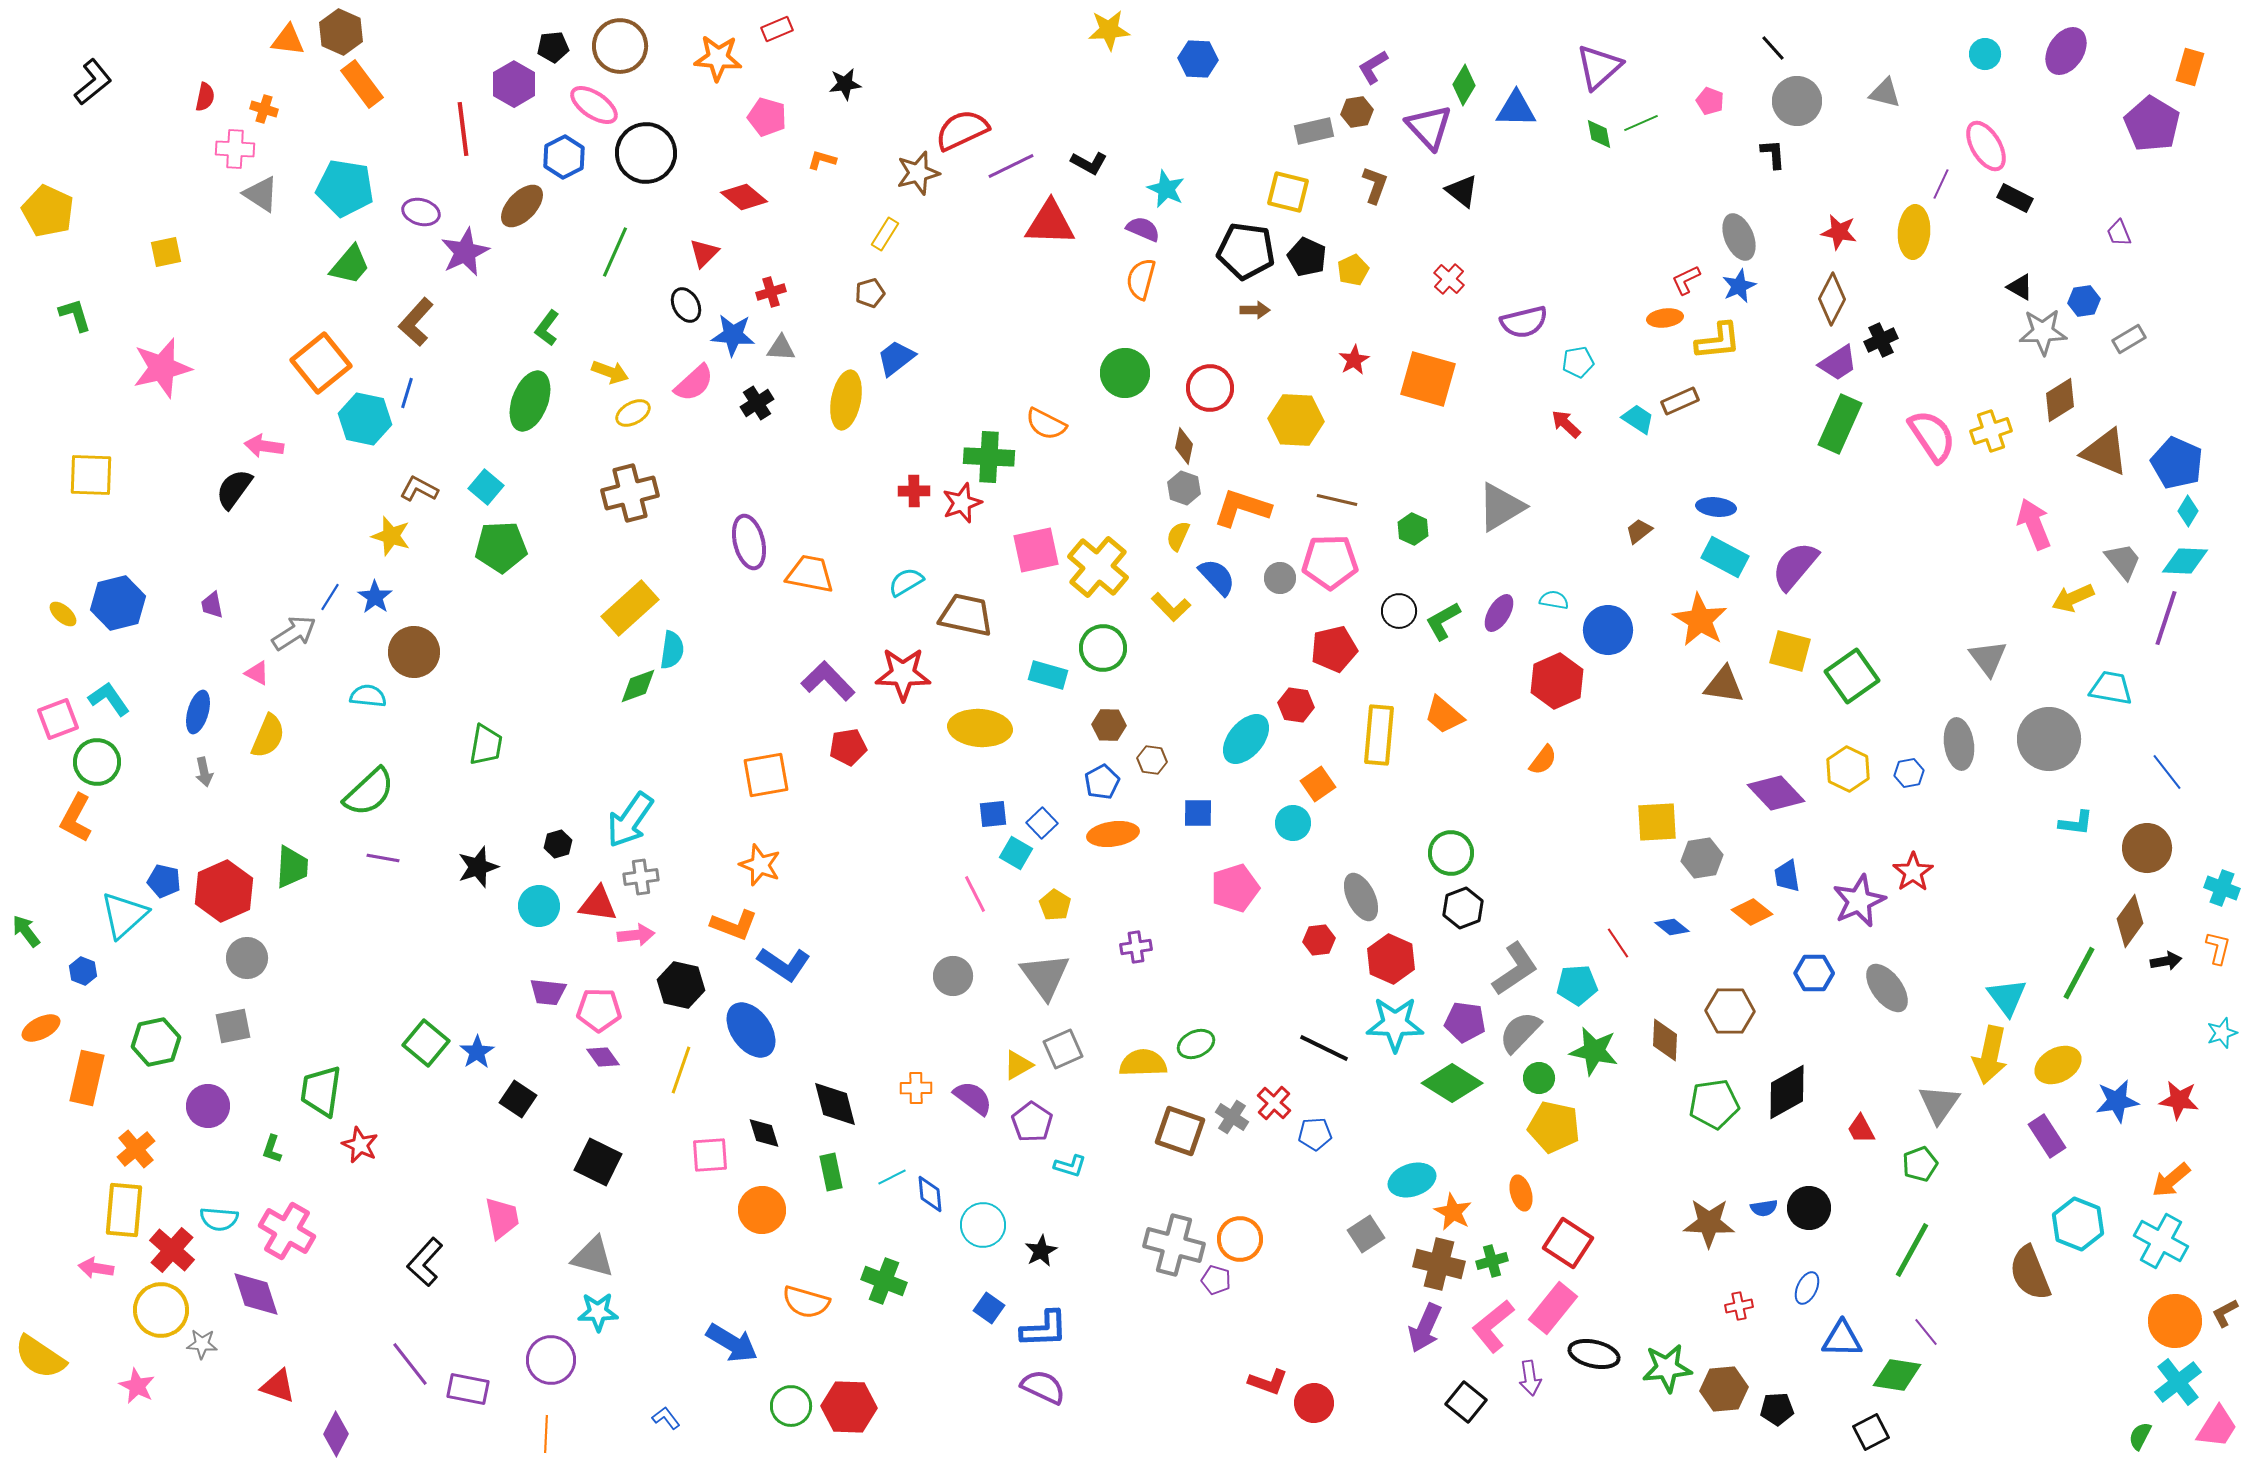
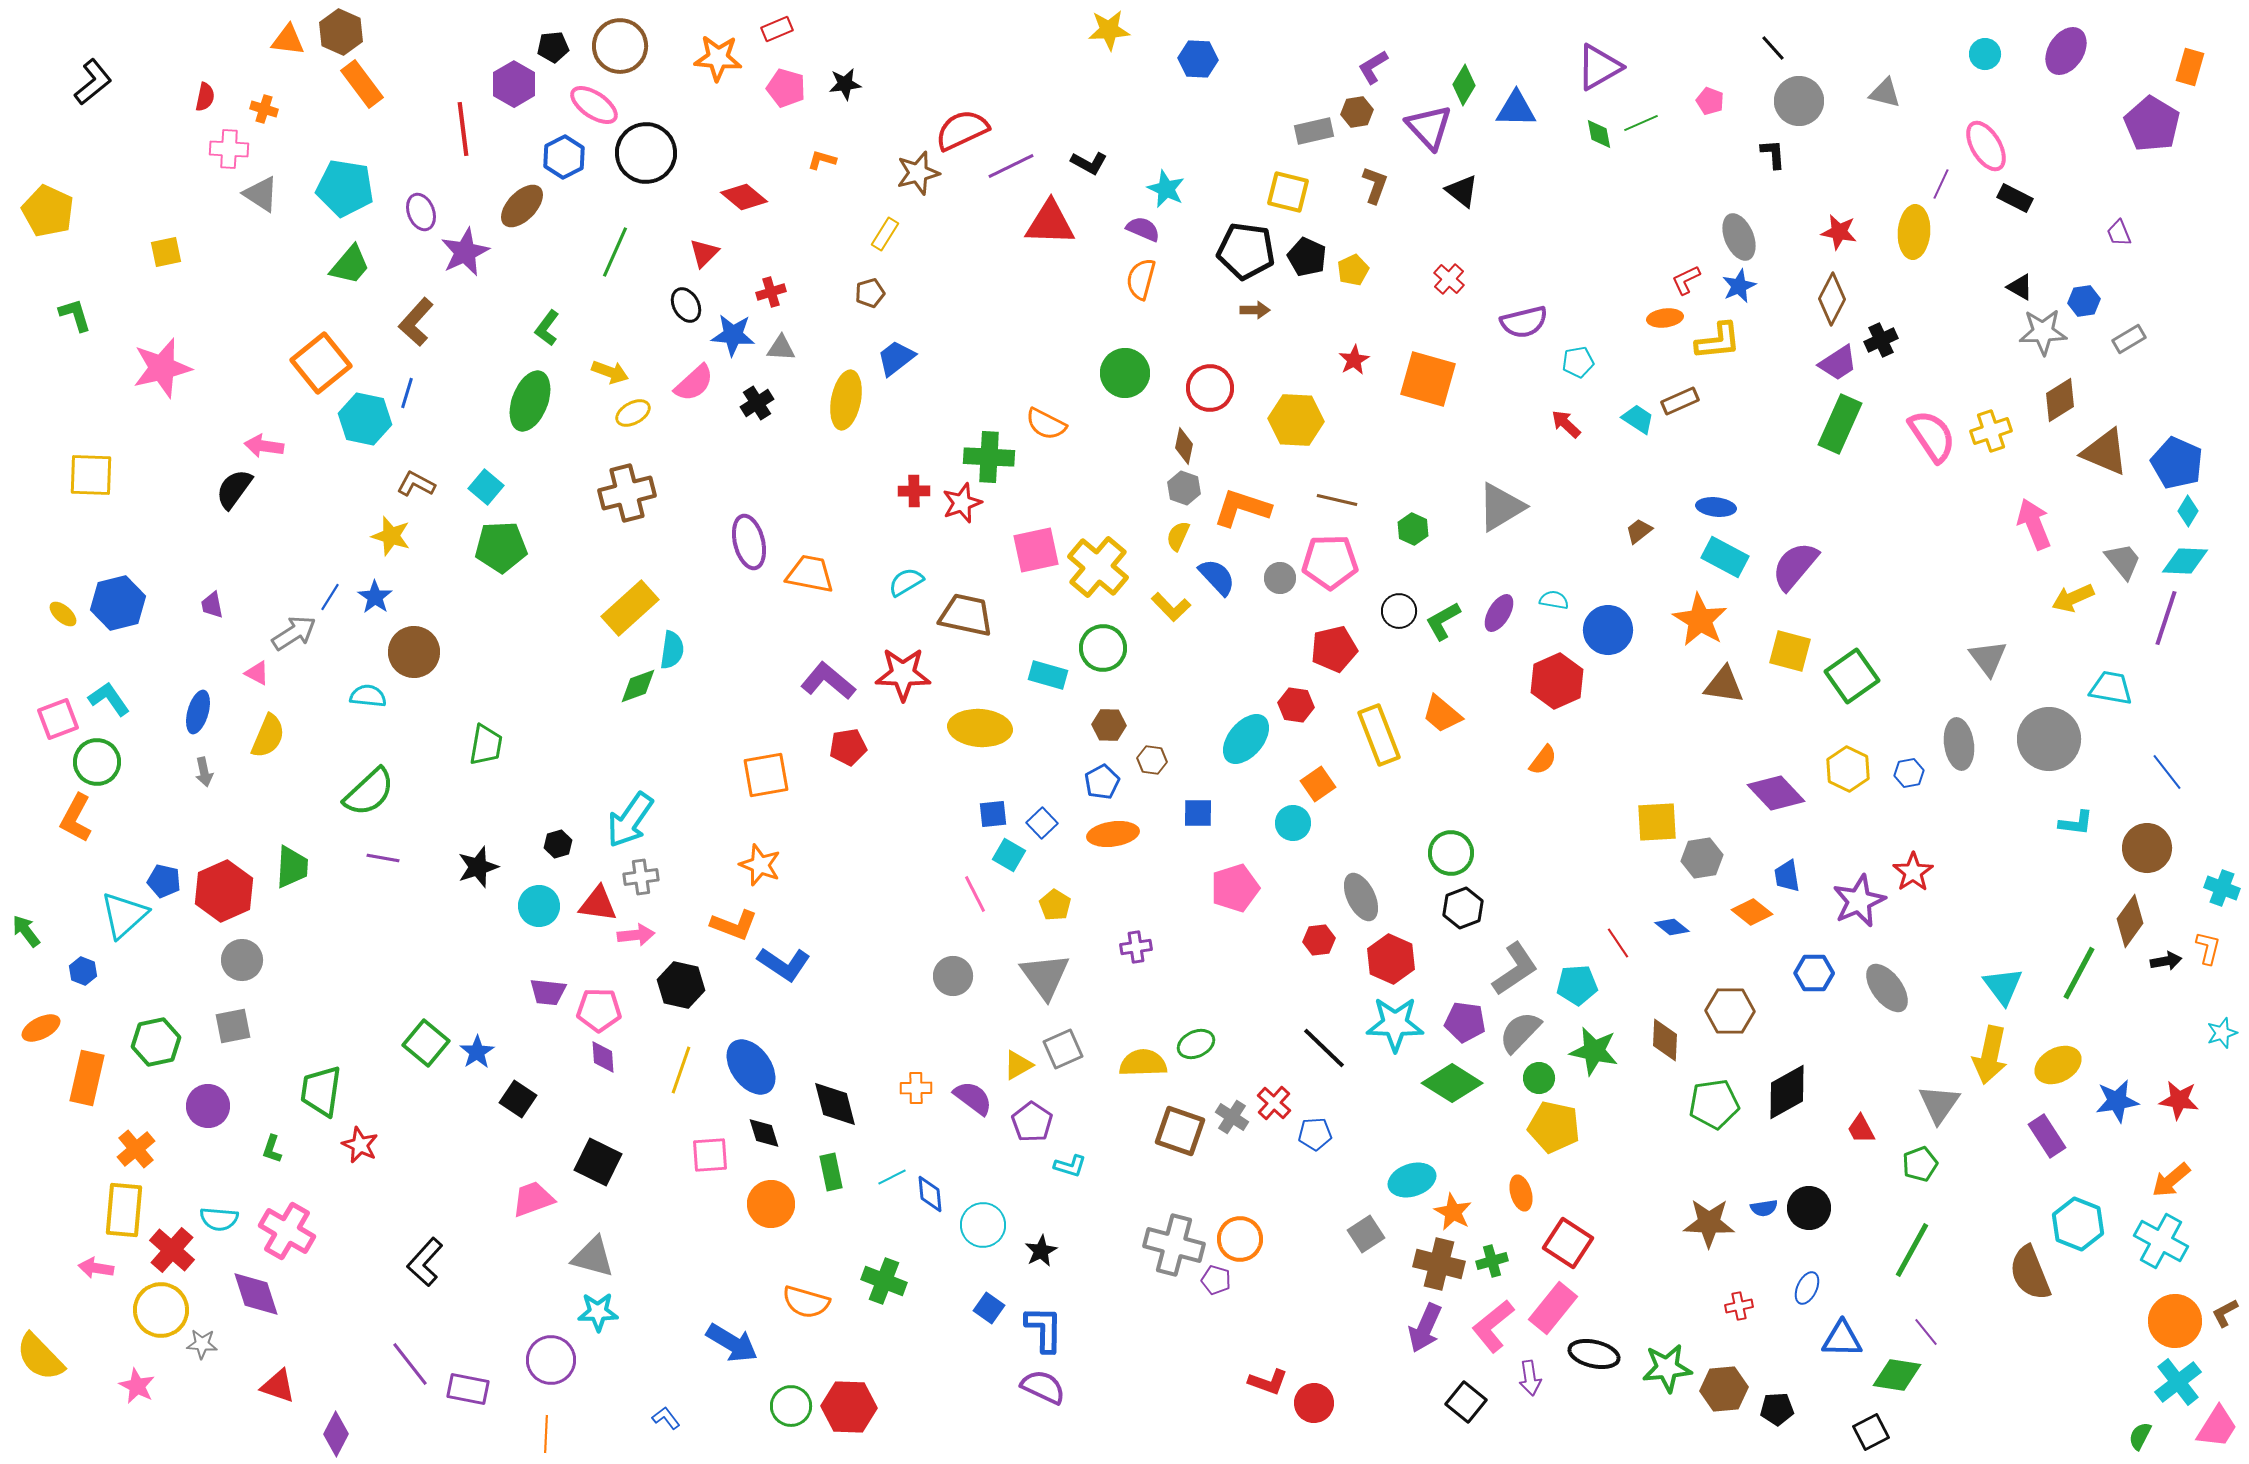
purple triangle at (1599, 67): rotated 12 degrees clockwise
gray circle at (1797, 101): moved 2 px right
pink pentagon at (767, 117): moved 19 px right, 29 px up
pink cross at (235, 149): moved 6 px left
purple ellipse at (421, 212): rotated 54 degrees clockwise
brown L-shape at (419, 489): moved 3 px left, 5 px up
brown cross at (630, 493): moved 3 px left
purple L-shape at (828, 681): rotated 6 degrees counterclockwise
orange trapezoid at (1444, 715): moved 2 px left, 1 px up
yellow rectangle at (1379, 735): rotated 26 degrees counterclockwise
cyan square at (1016, 853): moved 7 px left, 2 px down
orange L-shape at (2218, 948): moved 10 px left
gray circle at (247, 958): moved 5 px left, 2 px down
cyan triangle at (2007, 997): moved 4 px left, 11 px up
blue ellipse at (751, 1030): moved 37 px down
black line at (1324, 1048): rotated 18 degrees clockwise
purple diamond at (603, 1057): rotated 32 degrees clockwise
orange circle at (762, 1210): moved 9 px right, 6 px up
pink trapezoid at (502, 1218): moved 31 px right, 19 px up; rotated 99 degrees counterclockwise
blue L-shape at (1044, 1329): rotated 87 degrees counterclockwise
yellow semicircle at (40, 1357): rotated 12 degrees clockwise
